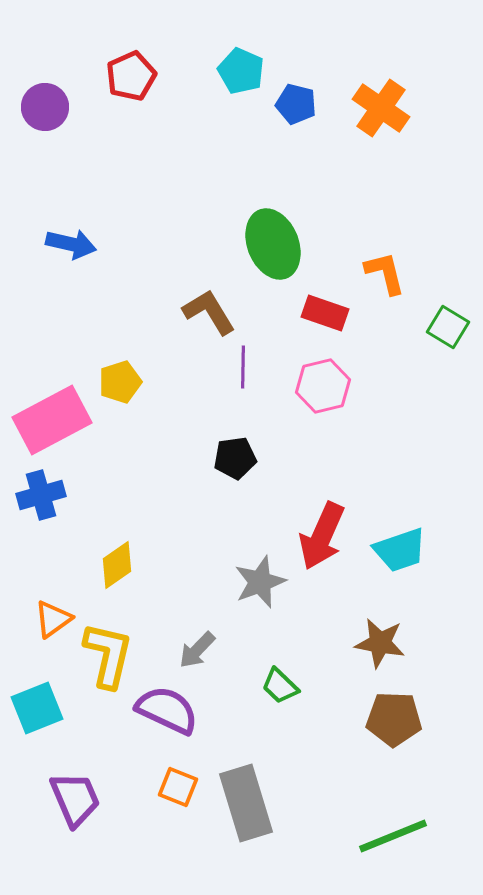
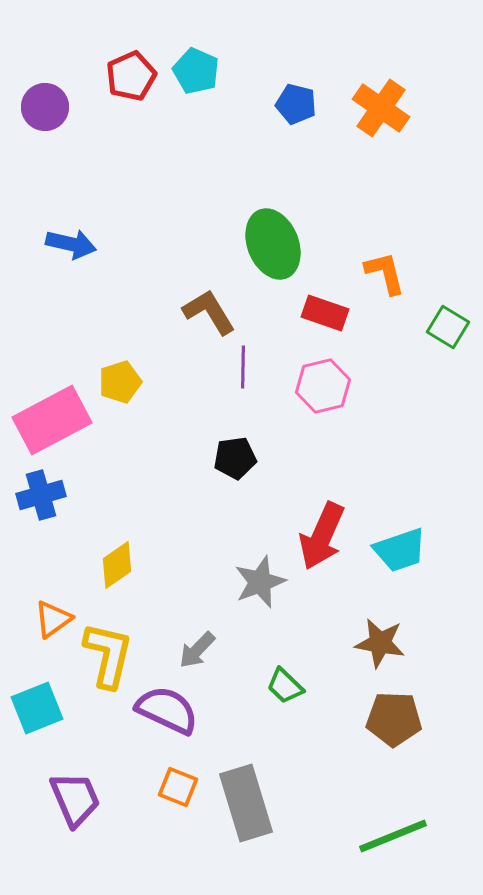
cyan pentagon: moved 45 px left
green trapezoid: moved 5 px right
